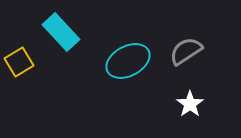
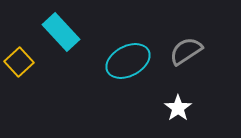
yellow square: rotated 12 degrees counterclockwise
white star: moved 12 px left, 4 px down
